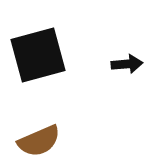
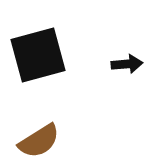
brown semicircle: rotated 9 degrees counterclockwise
